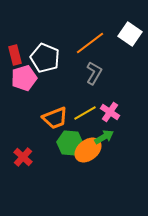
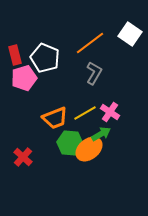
green arrow: moved 3 px left, 3 px up
orange ellipse: moved 1 px right, 1 px up
